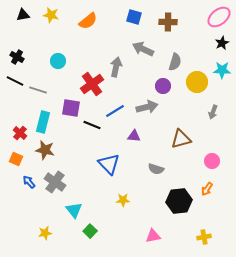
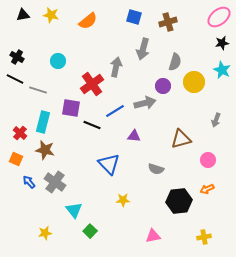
brown cross at (168, 22): rotated 18 degrees counterclockwise
black star at (222, 43): rotated 16 degrees clockwise
gray arrow at (143, 49): rotated 100 degrees counterclockwise
cyan star at (222, 70): rotated 24 degrees clockwise
black line at (15, 81): moved 2 px up
yellow circle at (197, 82): moved 3 px left
gray arrow at (147, 107): moved 2 px left, 4 px up
gray arrow at (213, 112): moved 3 px right, 8 px down
pink circle at (212, 161): moved 4 px left, 1 px up
orange arrow at (207, 189): rotated 32 degrees clockwise
